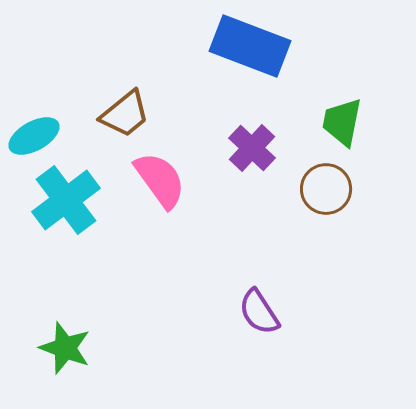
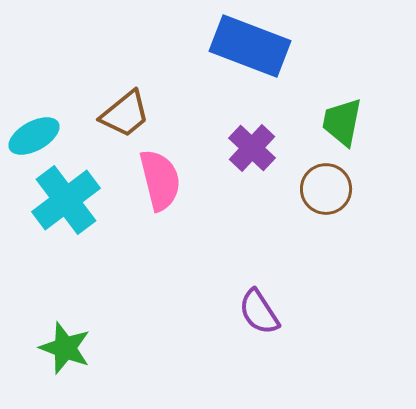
pink semicircle: rotated 22 degrees clockwise
